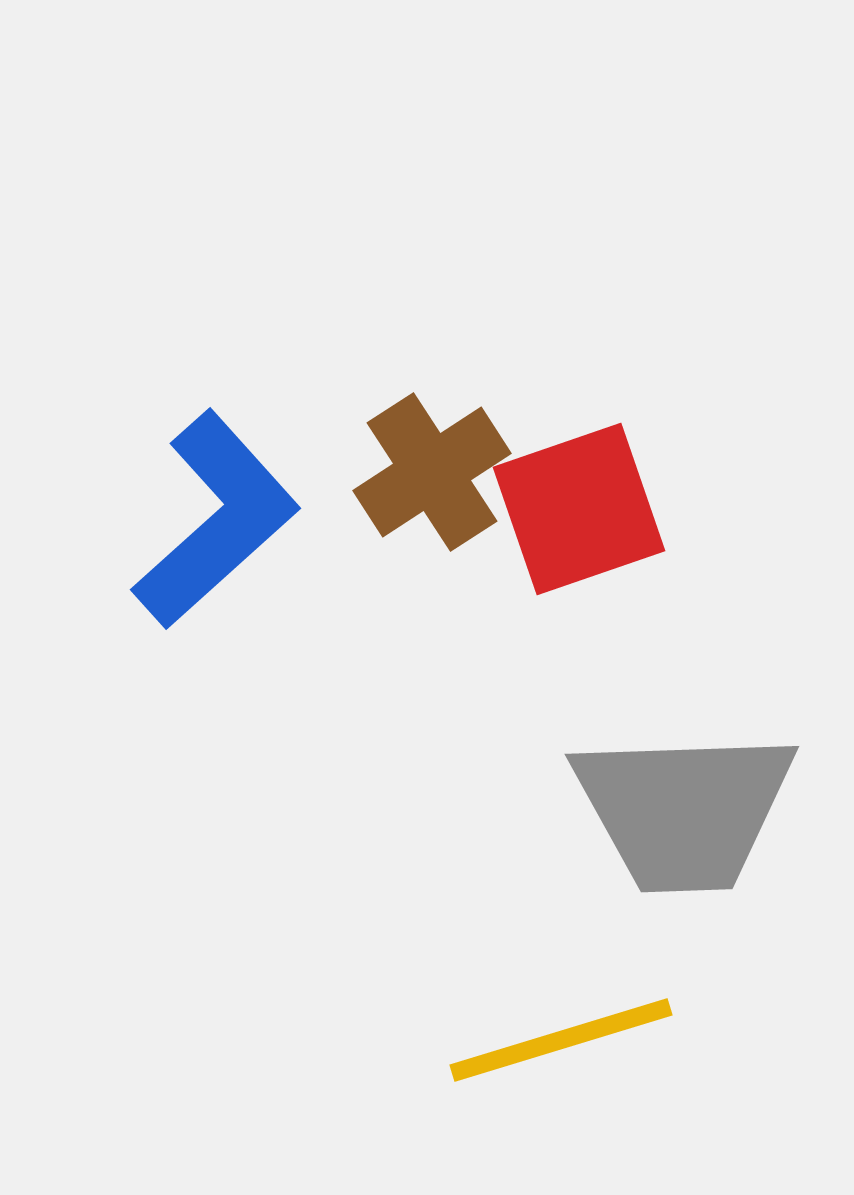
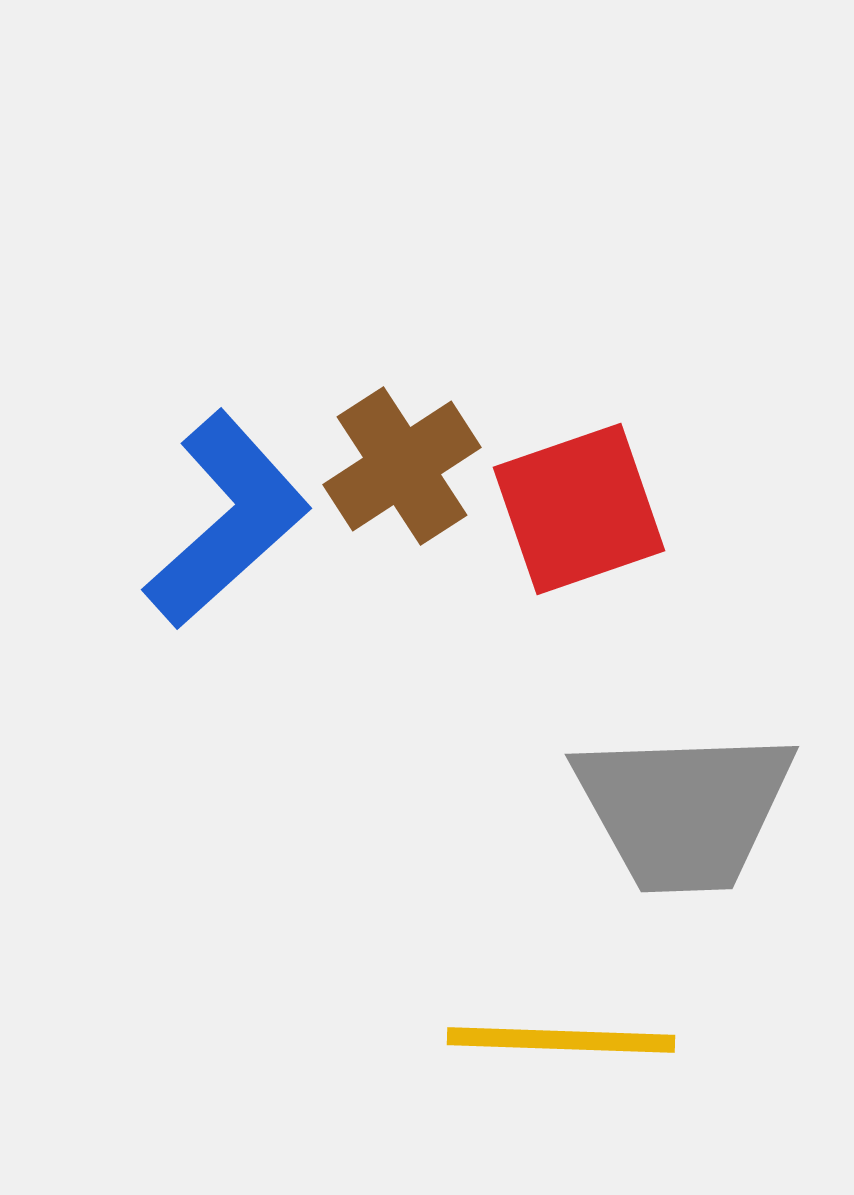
brown cross: moved 30 px left, 6 px up
blue L-shape: moved 11 px right
yellow line: rotated 19 degrees clockwise
